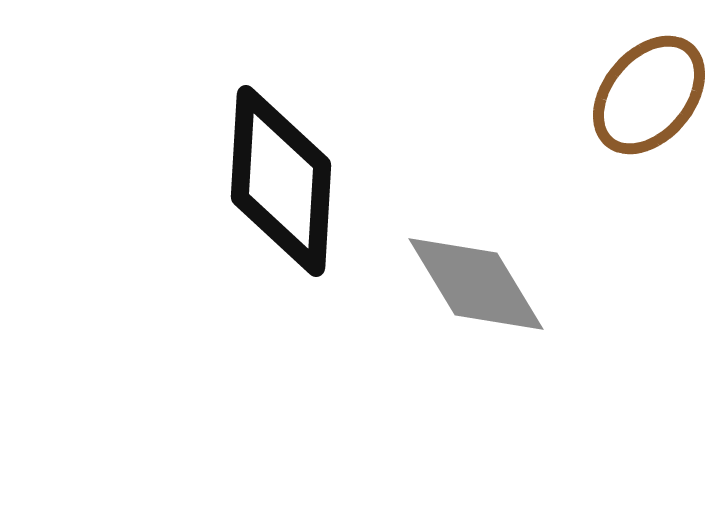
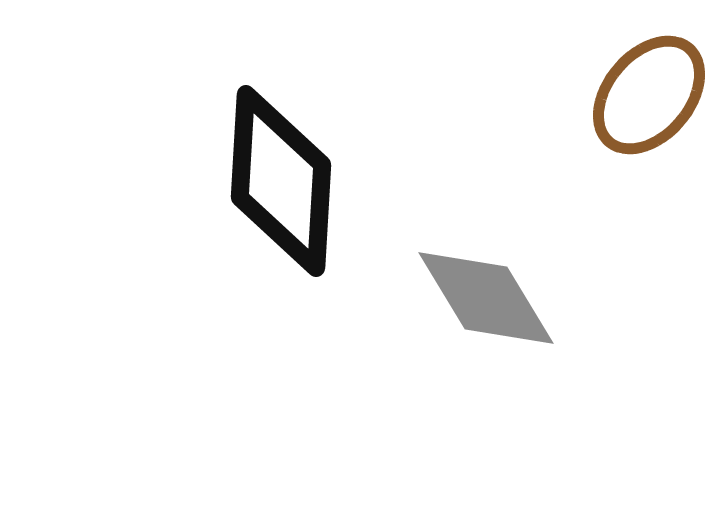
gray diamond: moved 10 px right, 14 px down
